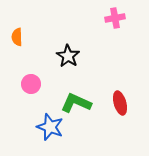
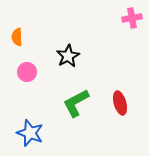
pink cross: moved 17 px right
black star: rotated 10 degrees clockwise
pink circle: moved 4 px left, 12 px up
green L-shape: rotated 52 degrees counterclockwise
blue star: moved 20 px left, 6 px down
